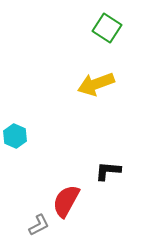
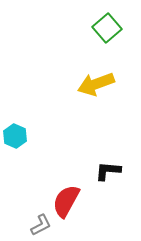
green square: rotated 16 degrees clockwise
gray L-shape: moved 2 px right
